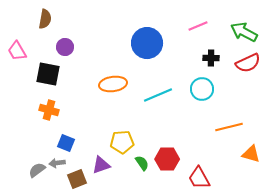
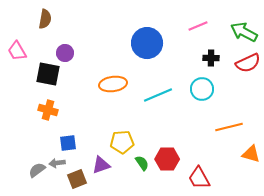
purple circle: moved 6 px down
orange cross: moved 1 px left
blue square: moved 2 px right; rotated 30 degrees counterclockwise
